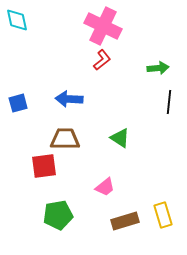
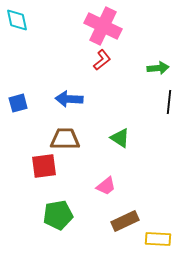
pink trapezoid: moved 1 px right, 1 px up
yellow rectangle: moved 5 px left, 24 px down; rotated 70 degrees counterclockwise
brown rectangle: rotated 8 degrees counterclockwise
